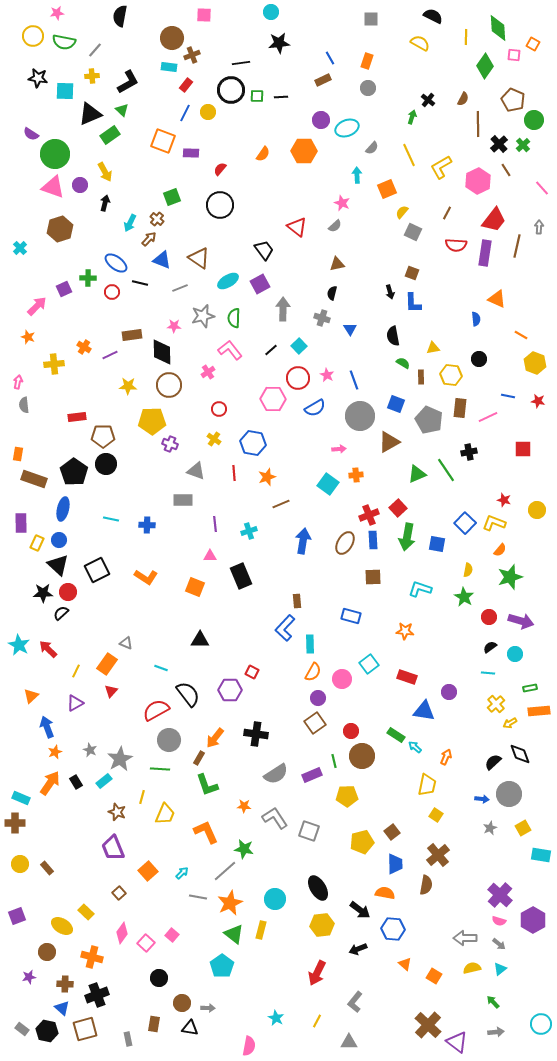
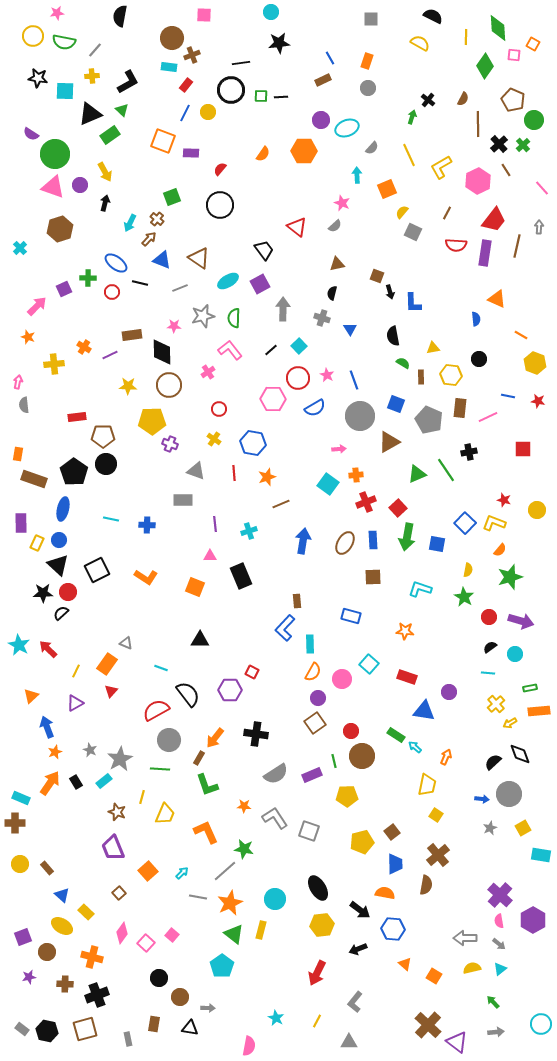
green square at (257, 96): moved 4 px right
brown square at (412, 273): moved 35 px left, 3 px down
red cross at (369, 515): moved 3 px left, 13 px up
cyan square at (369, 664): rotated 12 degrees counterclockwise
purple square at (17, 916): moved 6 px right, 21 px down
pink semicircle at (499, 921): rotated 64 degrees clockwise
brown circle at (182, 1003): moved 2 px left, 6 px up
blue triangle at (62, 1008): moved 113 px up
